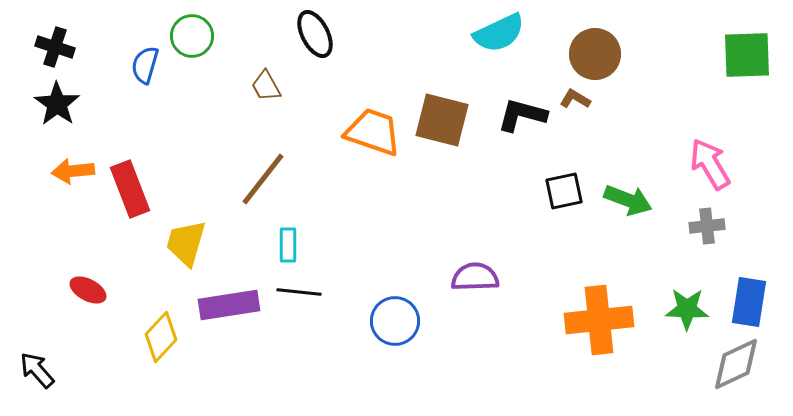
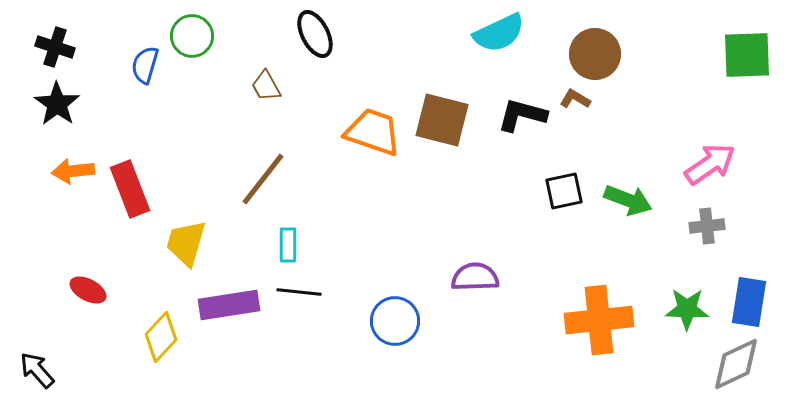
pink arrow: rotated 86 degrees clockwise
